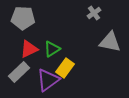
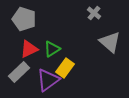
gray cross: rotated 16 degrees counterclockwise
gray pentagon: moved 1 px right, 1 px down; rotated 15 degrees clockwise
gray triangle: rotated 30 degrees clockwise
